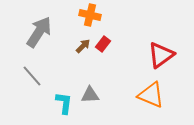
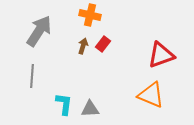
gray arrow: moved 1 px up
brown arrow: rotated 28 degrees counterclockwise
red triangle: rotated 16 degrees clockwise
gray line: rotated 45 degrees clockwise
gray triangle: moved 14 px down
cyan L-shape: moved 1 px down
